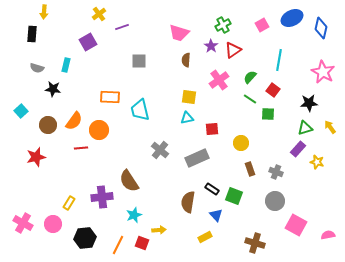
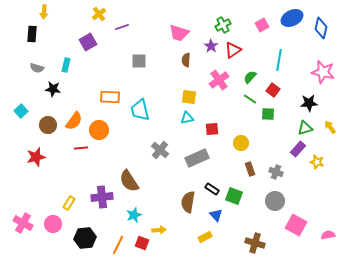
pink star at (323, 72): rotated 15 degrees counterclockwise
